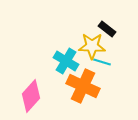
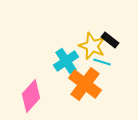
black rectangle: moved 3 px right, 11 px down
yellow star: rotated 20 degrees clockwise
cyan cross: rotated 25 degrees clockwise
orange cross: moved 2 px right, 2 px up; rotated 12 degrees clockwise
